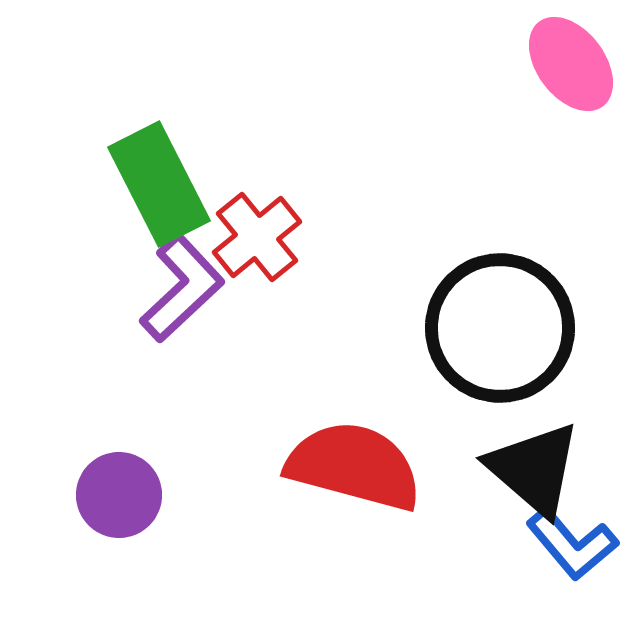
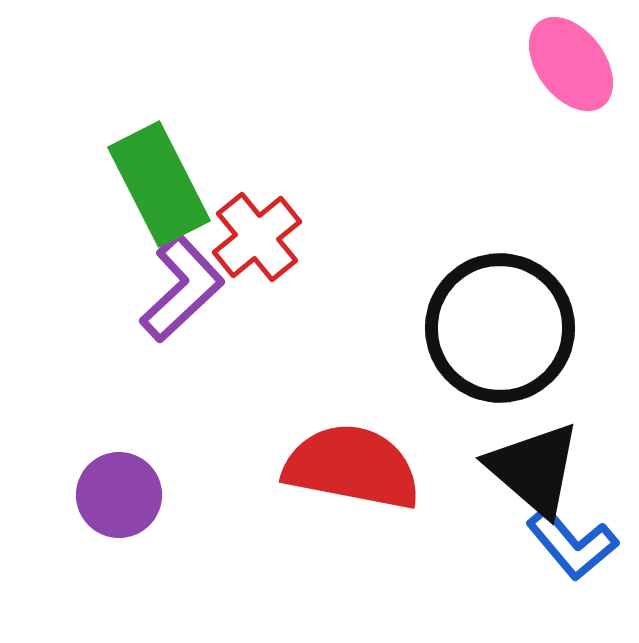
red semicircle: moved 2 px left, 1 px down; rotated 4 degrees counterclockwise
